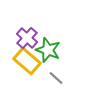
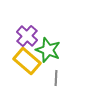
purple cross: moved 2 px up
gray line: rotated 49 degrees clockwise
